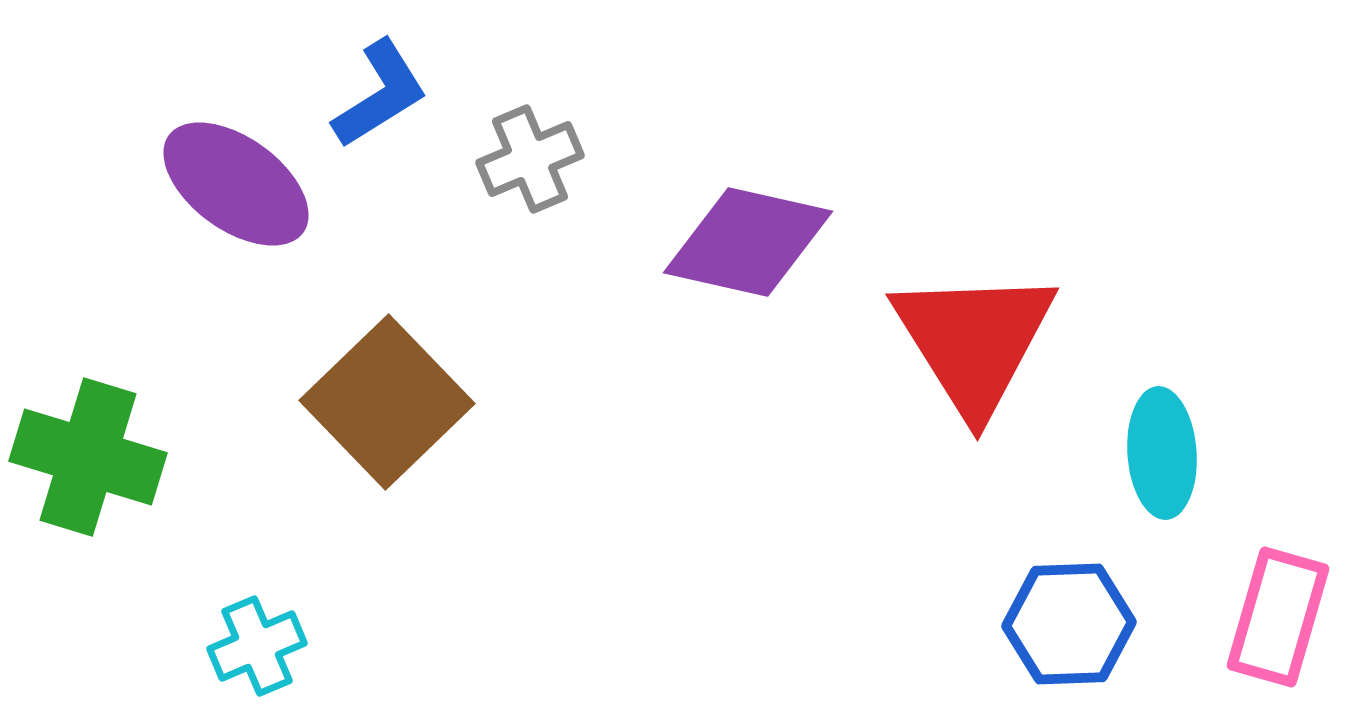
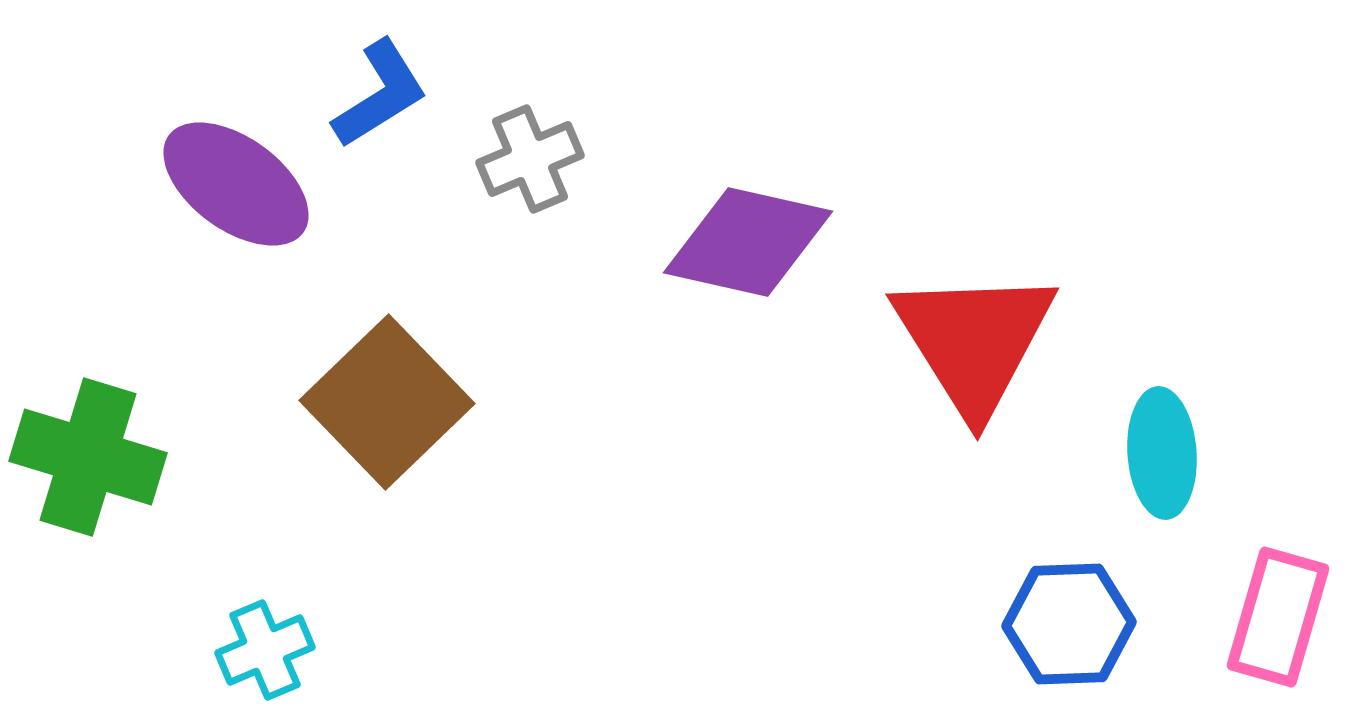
cyan cross: moved 8 px right, 4 px down
